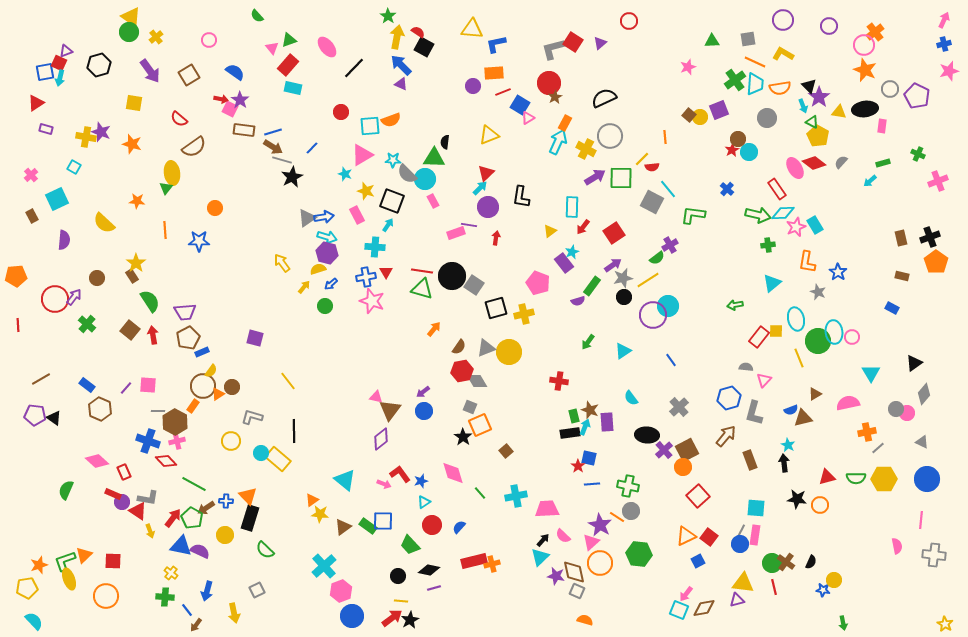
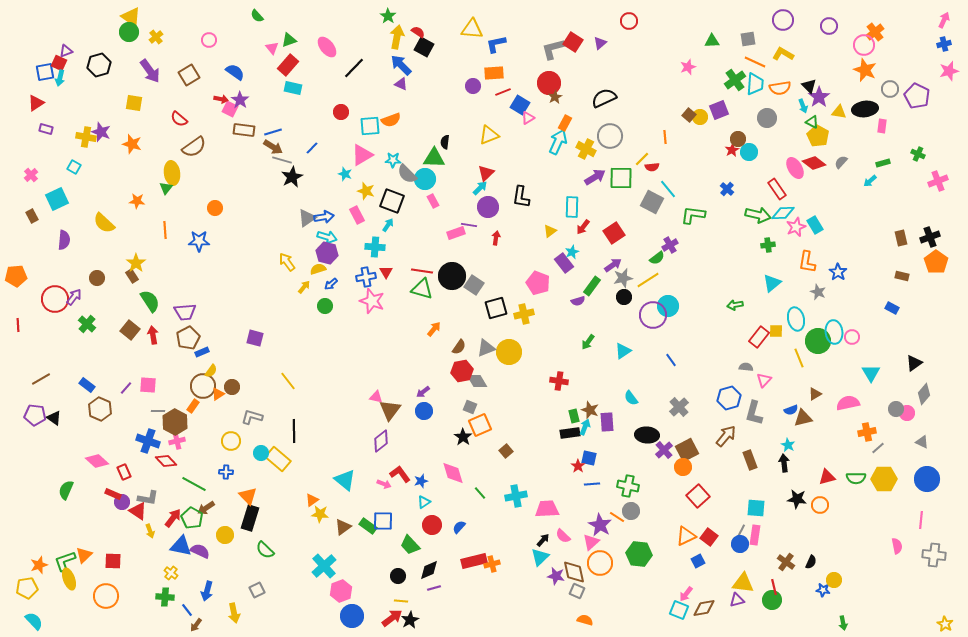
yellow arrow at (282, 263): moved 5 px right, 1 px up
purple diamond at (381, 439): moved 2 px down
blue cross at (226, 501): moved 29 px up
green circle at (772, 563): moved 37 px down
black diamond at (429, 570): rotated 35 degrees counterclockwise
